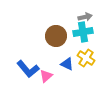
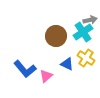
gray arrow: moved 5 px right, 3 px down
cyan cross: rotated 24 degrees counterclockwise
blue L-shape: moved 3 px left
